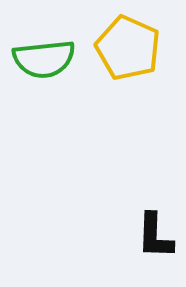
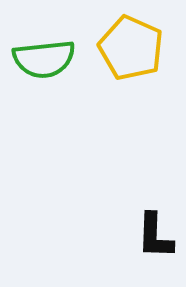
yellow pentagon: moved 3 px right
